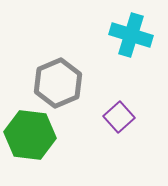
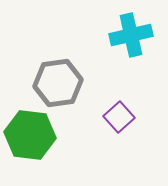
cyan cross: rotated 30 degrees counterclockwise
gray hexagon: rotated 15 degrees clockwise
